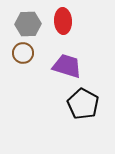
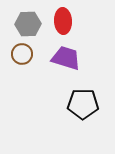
brown circle: moved 1 px left, 1 px down
purple trapezoid: moved 1 px left, 8 px up
black pentagon: rotated 28 degrees counterclockwise
